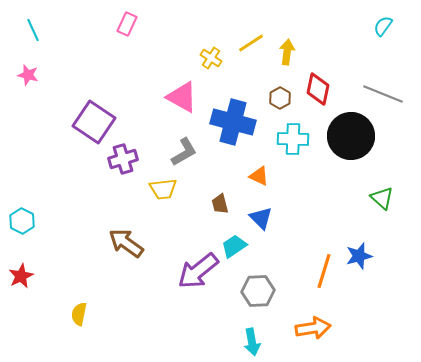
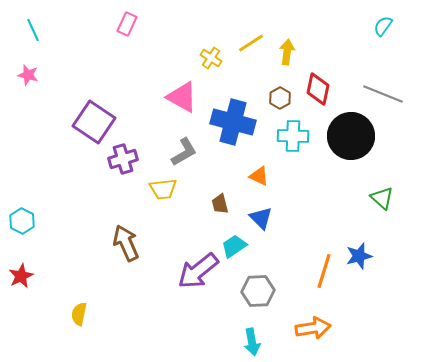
cyan cross: moved 3 px up
brown arrow: rotated 30 degrees clockwise
